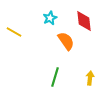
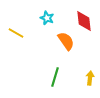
cyan star: moved 3 px left; rotated 24 degrees counterclockwise
yellow line: moved 2 px right, 1 px down
